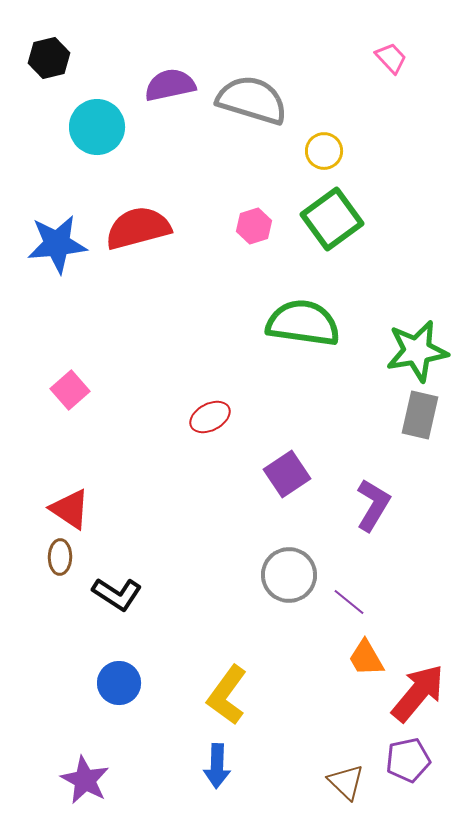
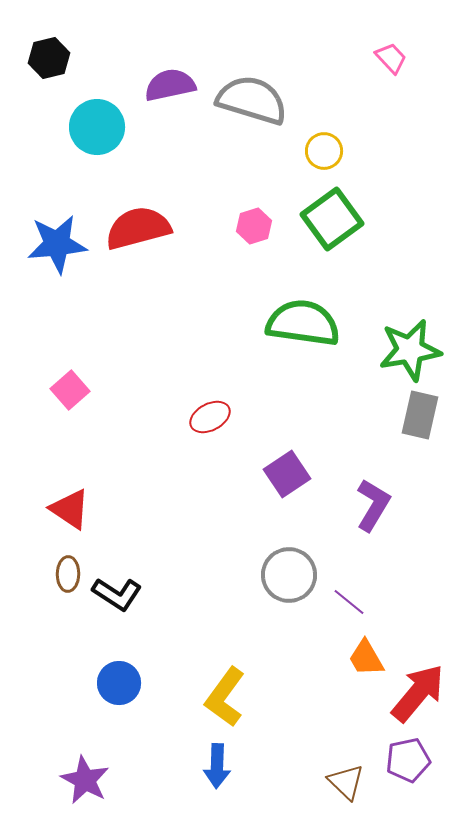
green star: moved 7 px left, 1 px up
brown ellipse: moved 8 px right, 17 px down
yellow L-shape: moved 2 px left, 2 px down
